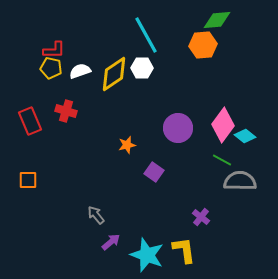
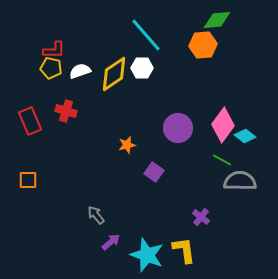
cyan line: rotated 12 degrees counterclockwise
